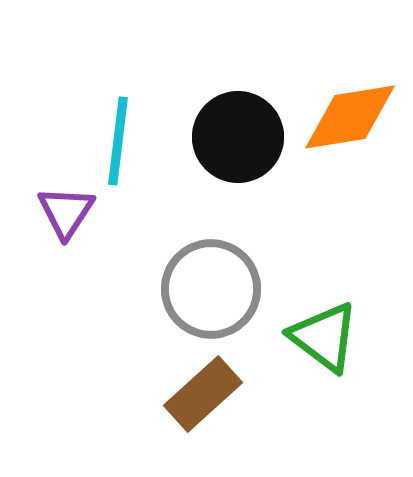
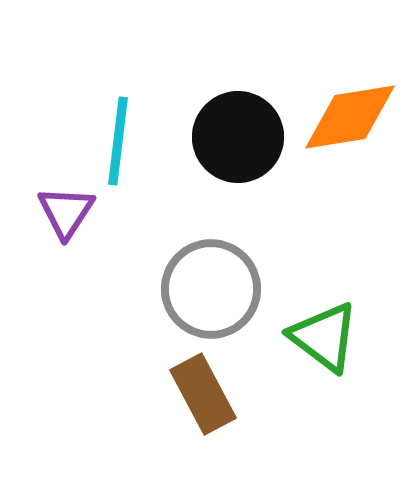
brown rectangle: rotated 76 degrees counterclockwise
